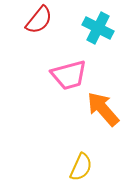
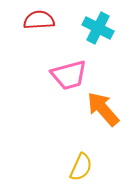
red semicircle: rotated 132 degrees counterclockwise
